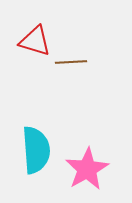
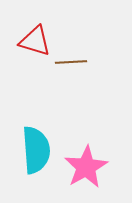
pink star: moved 1 px left, 2 px up
